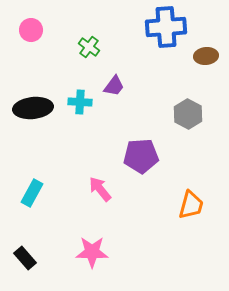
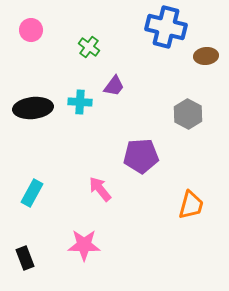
blue cross: rotated 18 degrees clockwise
pink star: moved 8 px left, 7 px up
black rectangle: rotated 20 degrees clockwise
